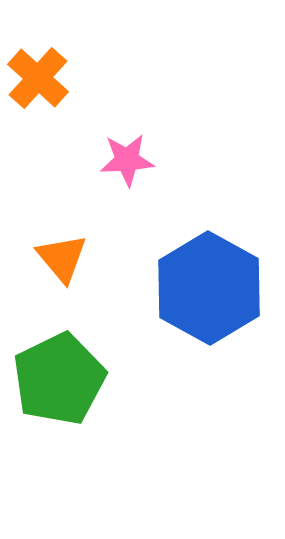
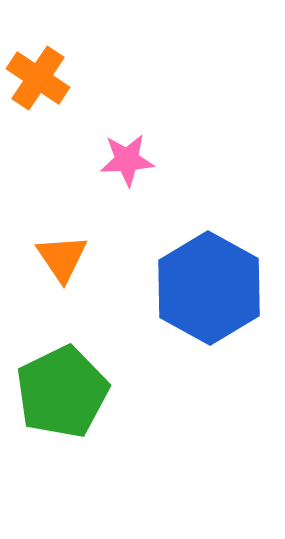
orange cross: rotated 8 degrees counterclockwise
orange triangle: rotated 6 degrees clockwise
green pentagon: moved 3 px right, 13 px down
